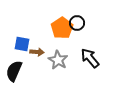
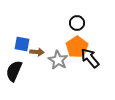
orange pentagon: moved 15 px right, 19 px down
